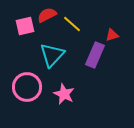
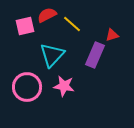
pink star: moved 8 px up; rotated 15 degrees counterclockwise
